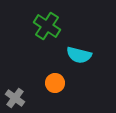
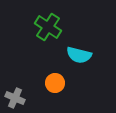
green cross: moved 1 px right, 1 px down
gray cross: rotated 12 degrees counterclockwise
